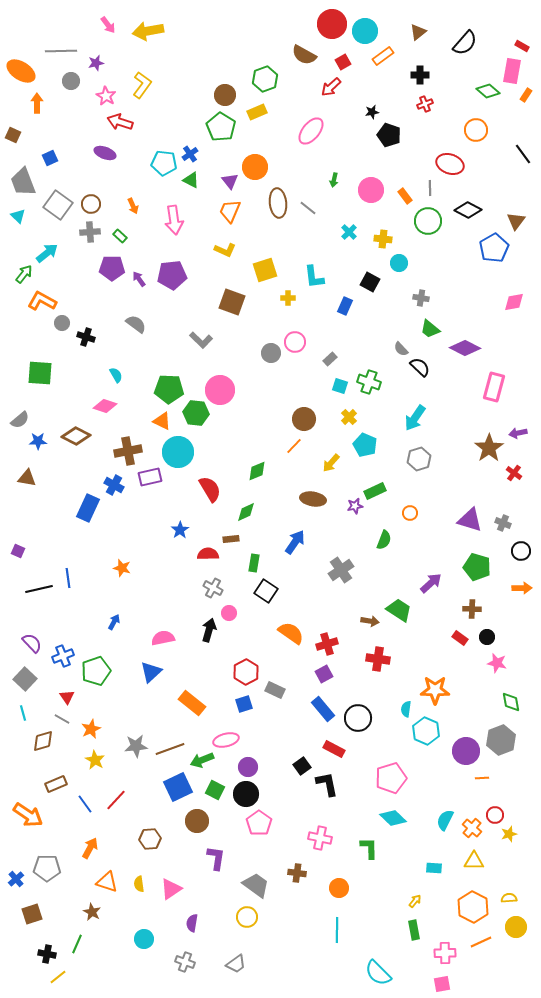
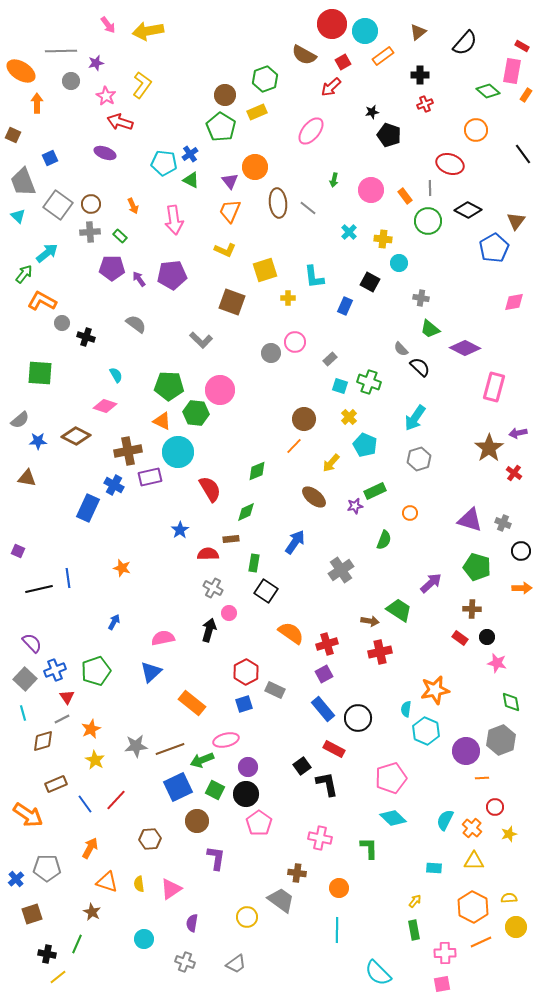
green pentagon at (169, 389): moved 3 px up
brown ellipse at (313, 499): moved 1 px right, 2 px up; rotated 30 degrees clockwise
blue cross at (63, 656): moved 8 px left, 14 px down
red cross at (378, 659): moved 2 px right, 7 px up; rotated 20 degrees counterclockwise
orange star at (435, 690): rotated 12 degrees counterclockwise
gray line at (62, 719): rotated 56 degrees counterclockwise
red circle at (495, 815): moved 8 px up
gray trapezoid at (256, 885): moved 25 px right, 15 px down
